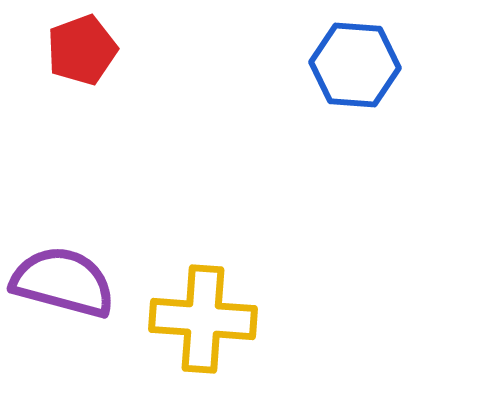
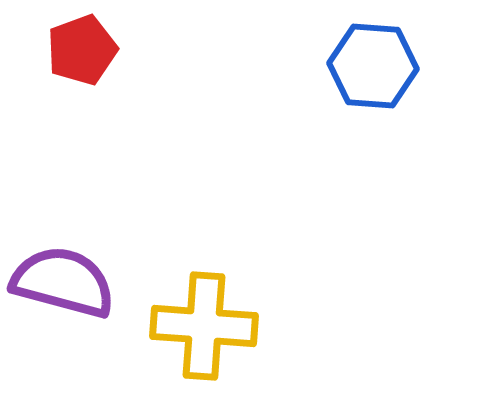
blue hexagon: moved 18 px right, 1 px down
yellow cross: moved 1 px right, 7 px down
